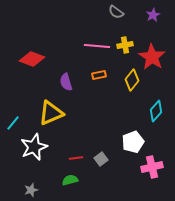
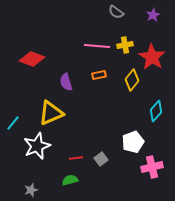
white star: moved 3 px right, 1 px up
